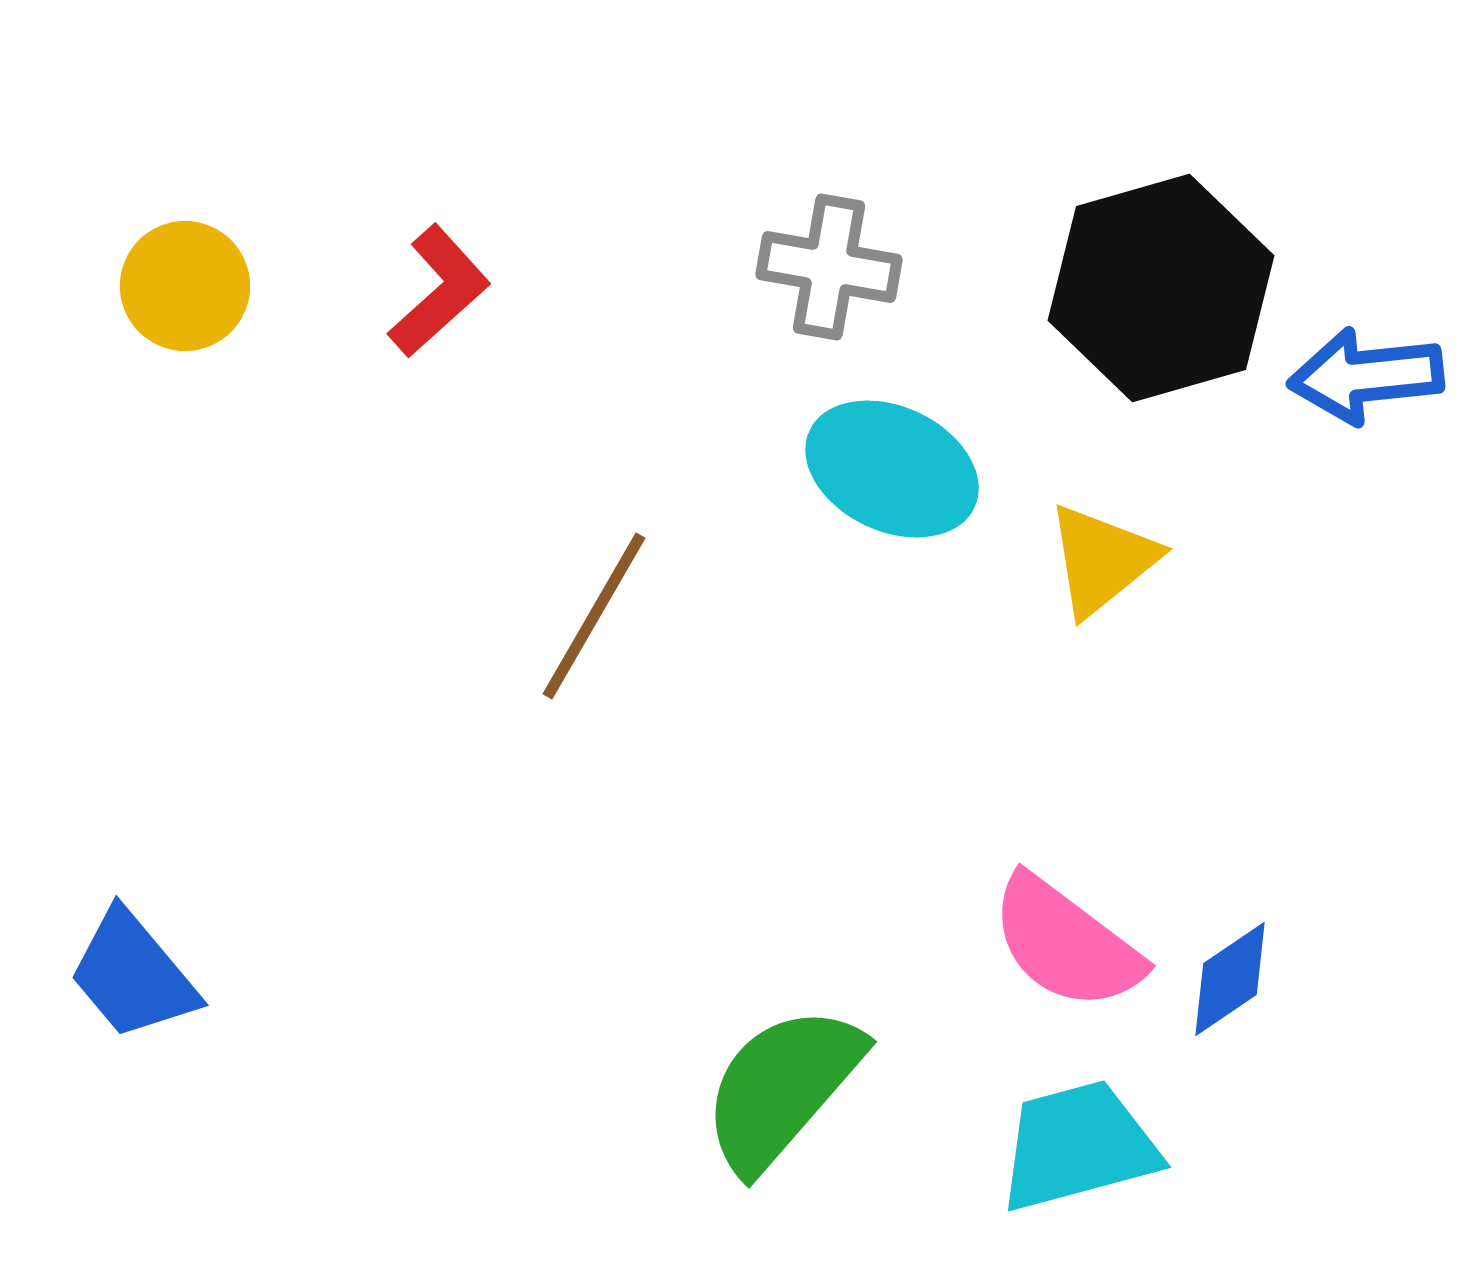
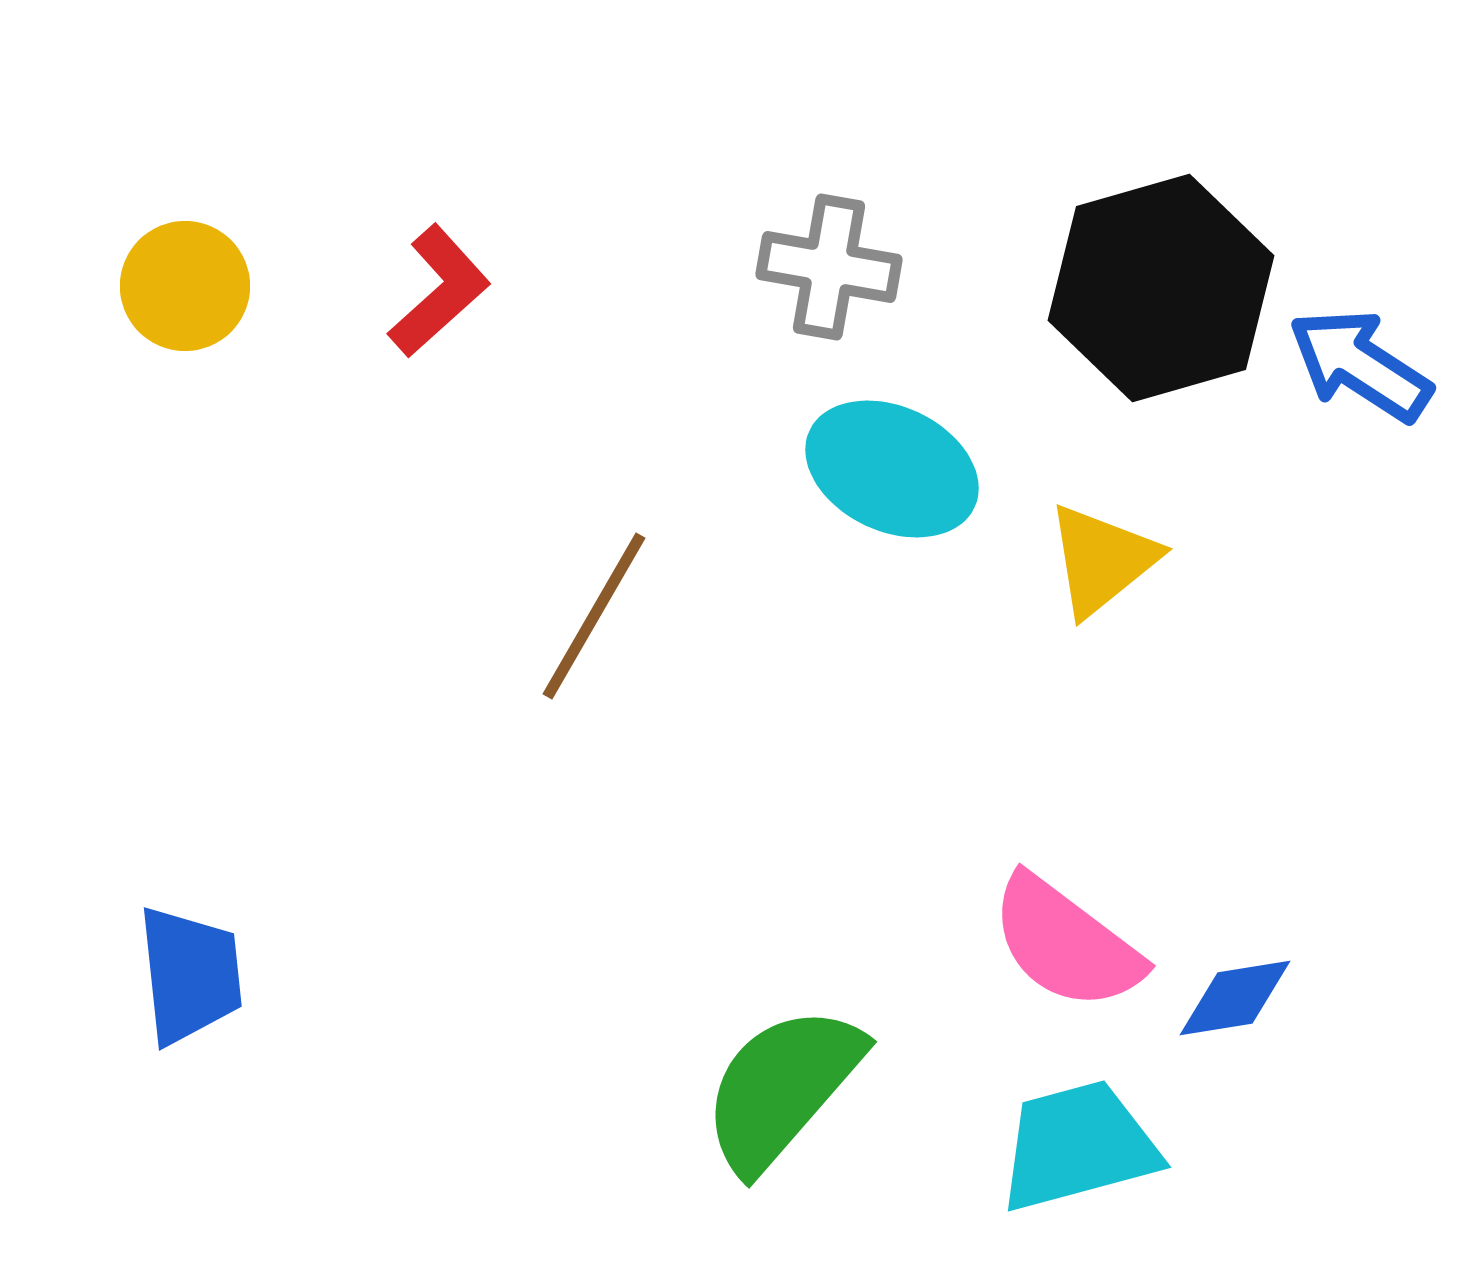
blue arrow: moved 6 px left, 11 px up; rotated 39 degrees clockwise
blue trapezoid: moved 57 px right; rotated 146 degrees counterclockwise
blue diamond: moved 5 px right, 19 px down; rotated 25 degrees clockwise
